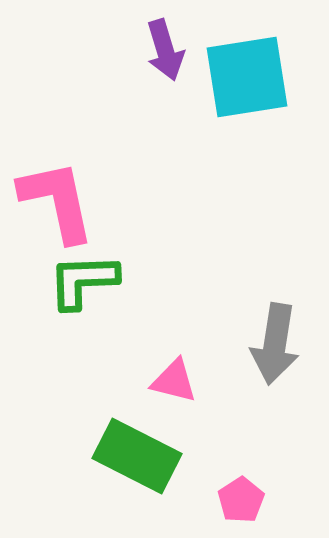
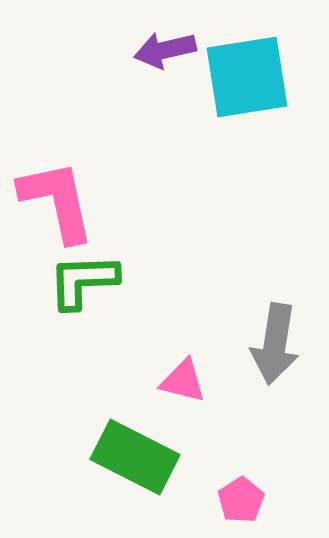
purple arrow: rotated 94 degrees clockwise
pink triangle: moved 9 px right
green rectangle: moved 2 px left, 1 px down
